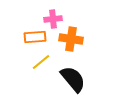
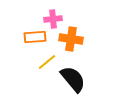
yellow line: moved 6 px right
